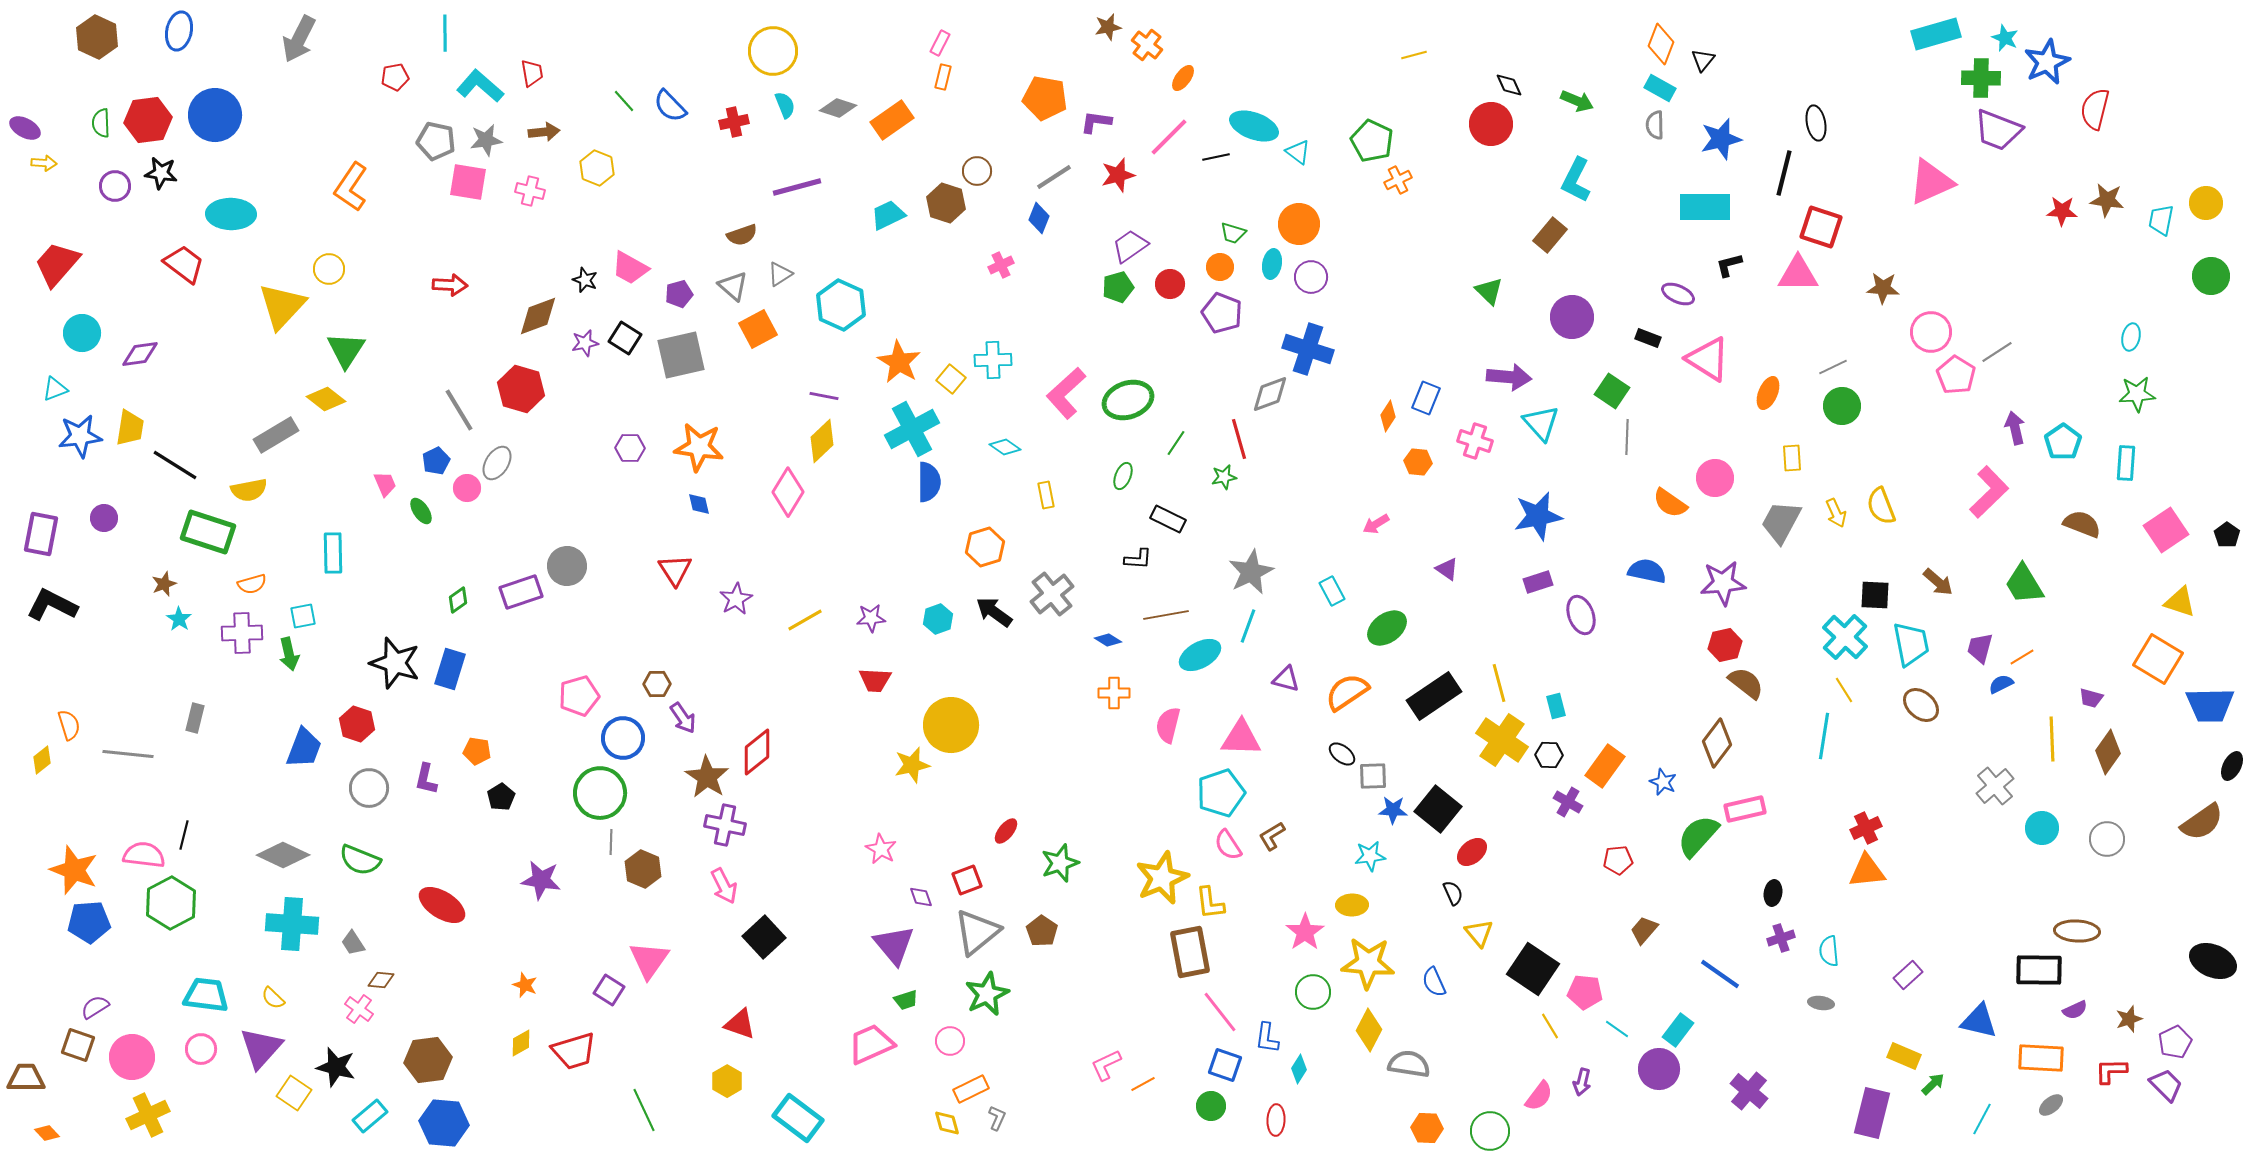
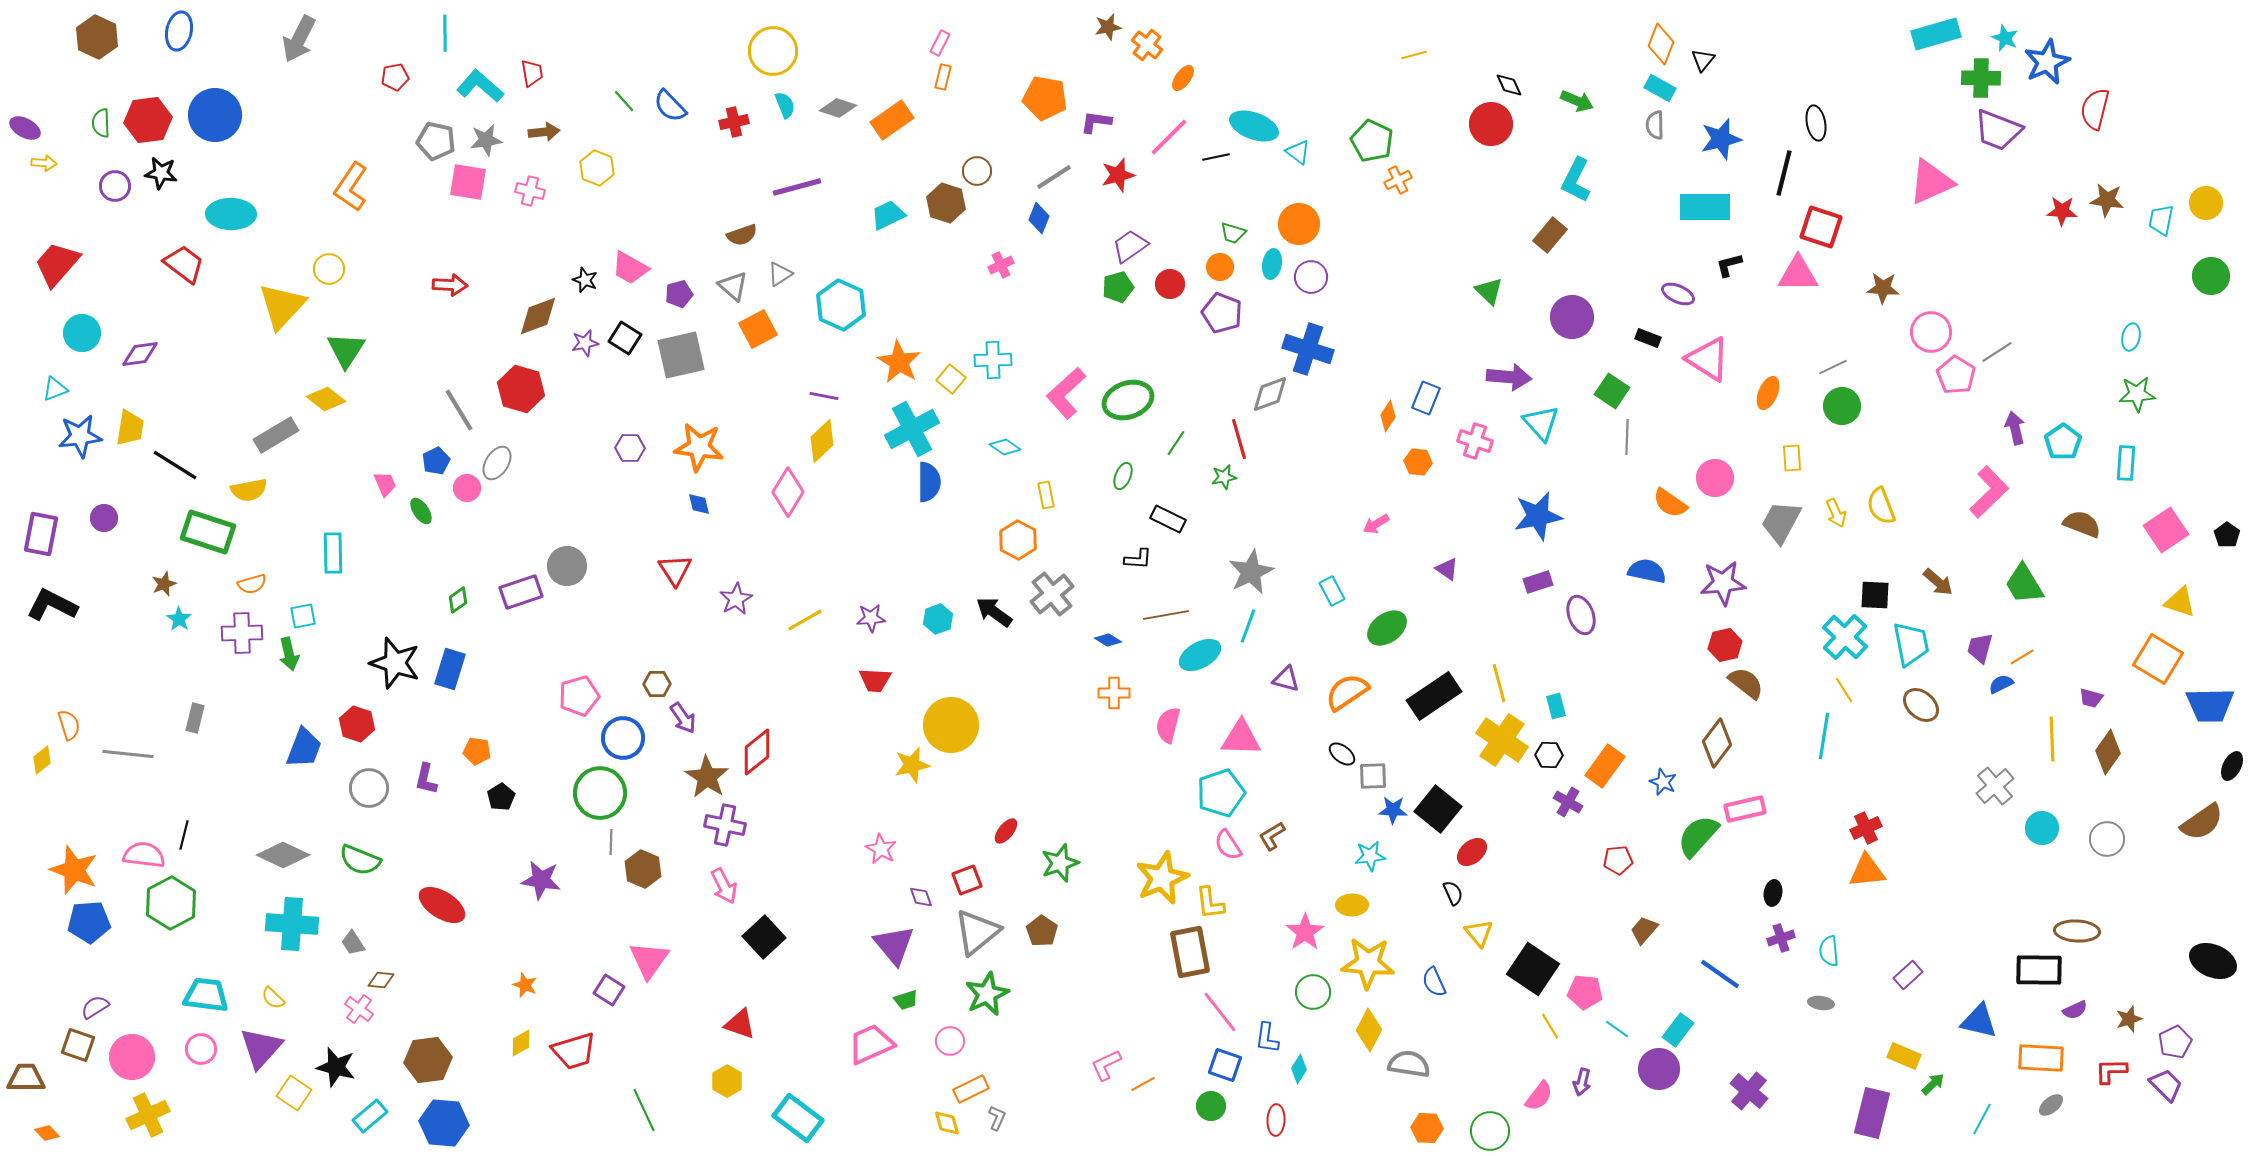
orange hexagon at (985, 547): moved 33 px right, 7 px up; rotated 15 degrees counterclockwise
